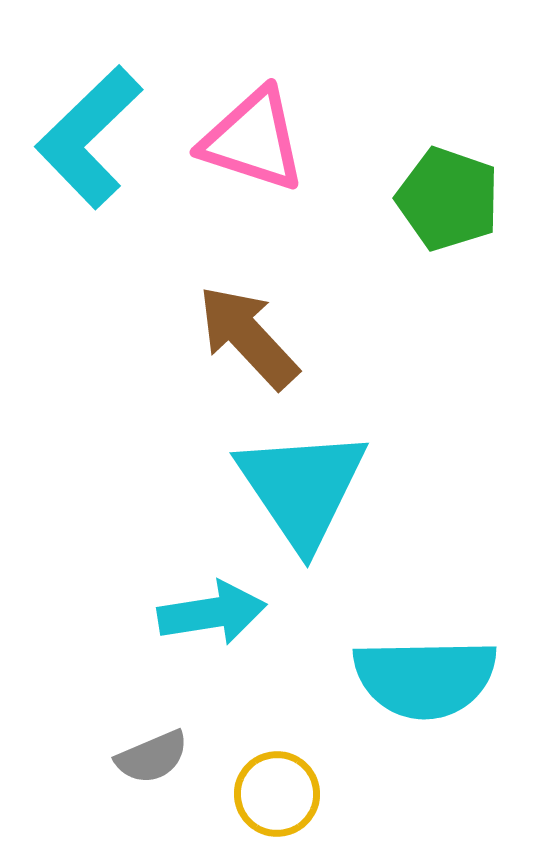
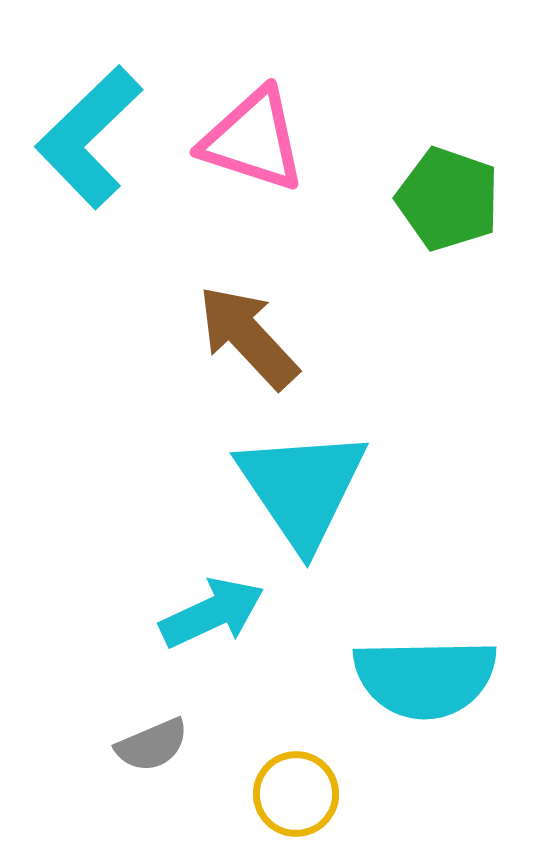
cyan arrow: rotated 16 degrees counterclockwise
gray semicircle: moved 12 px up
yellow circle: moved 19 px right
